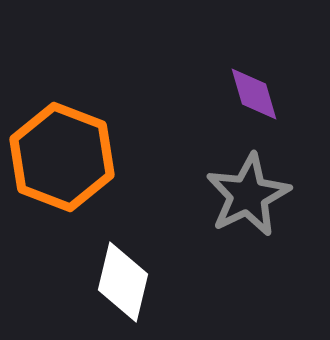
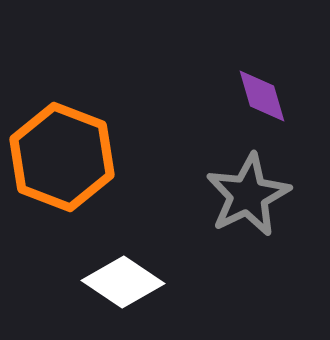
purple diamond: moved 8 px right, 2 px down
white diamond: rotated 70 degrees counterclockwise
